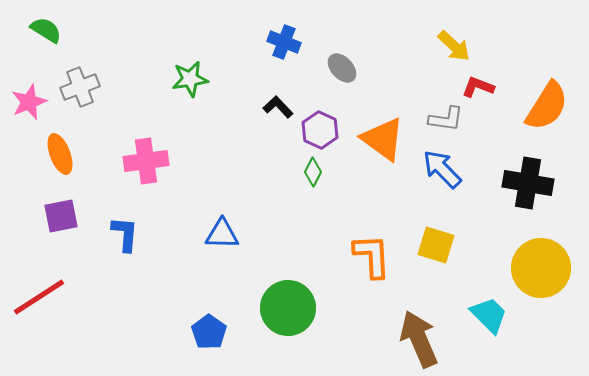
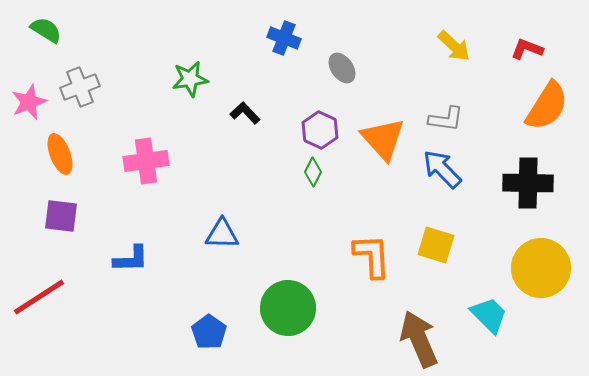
blue cross: moved 4 px up
gray ellipse: rotated 8 degrees clockwise
red L-shape: moved 49 px right, 38 px up
black L-shape: moved 33 px left, 6 px down
orange triangle: rotated 12 degrees clockwise
black cross: rotated 9 degrees counterclockwise
purple square: rotated 18 degrees clockwise
blue L-shape: moved 6 px right, 25 px down; rotated 84 degrees clockwise
